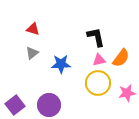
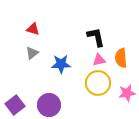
orange semicircle: rotated 138 degrees clockwise
